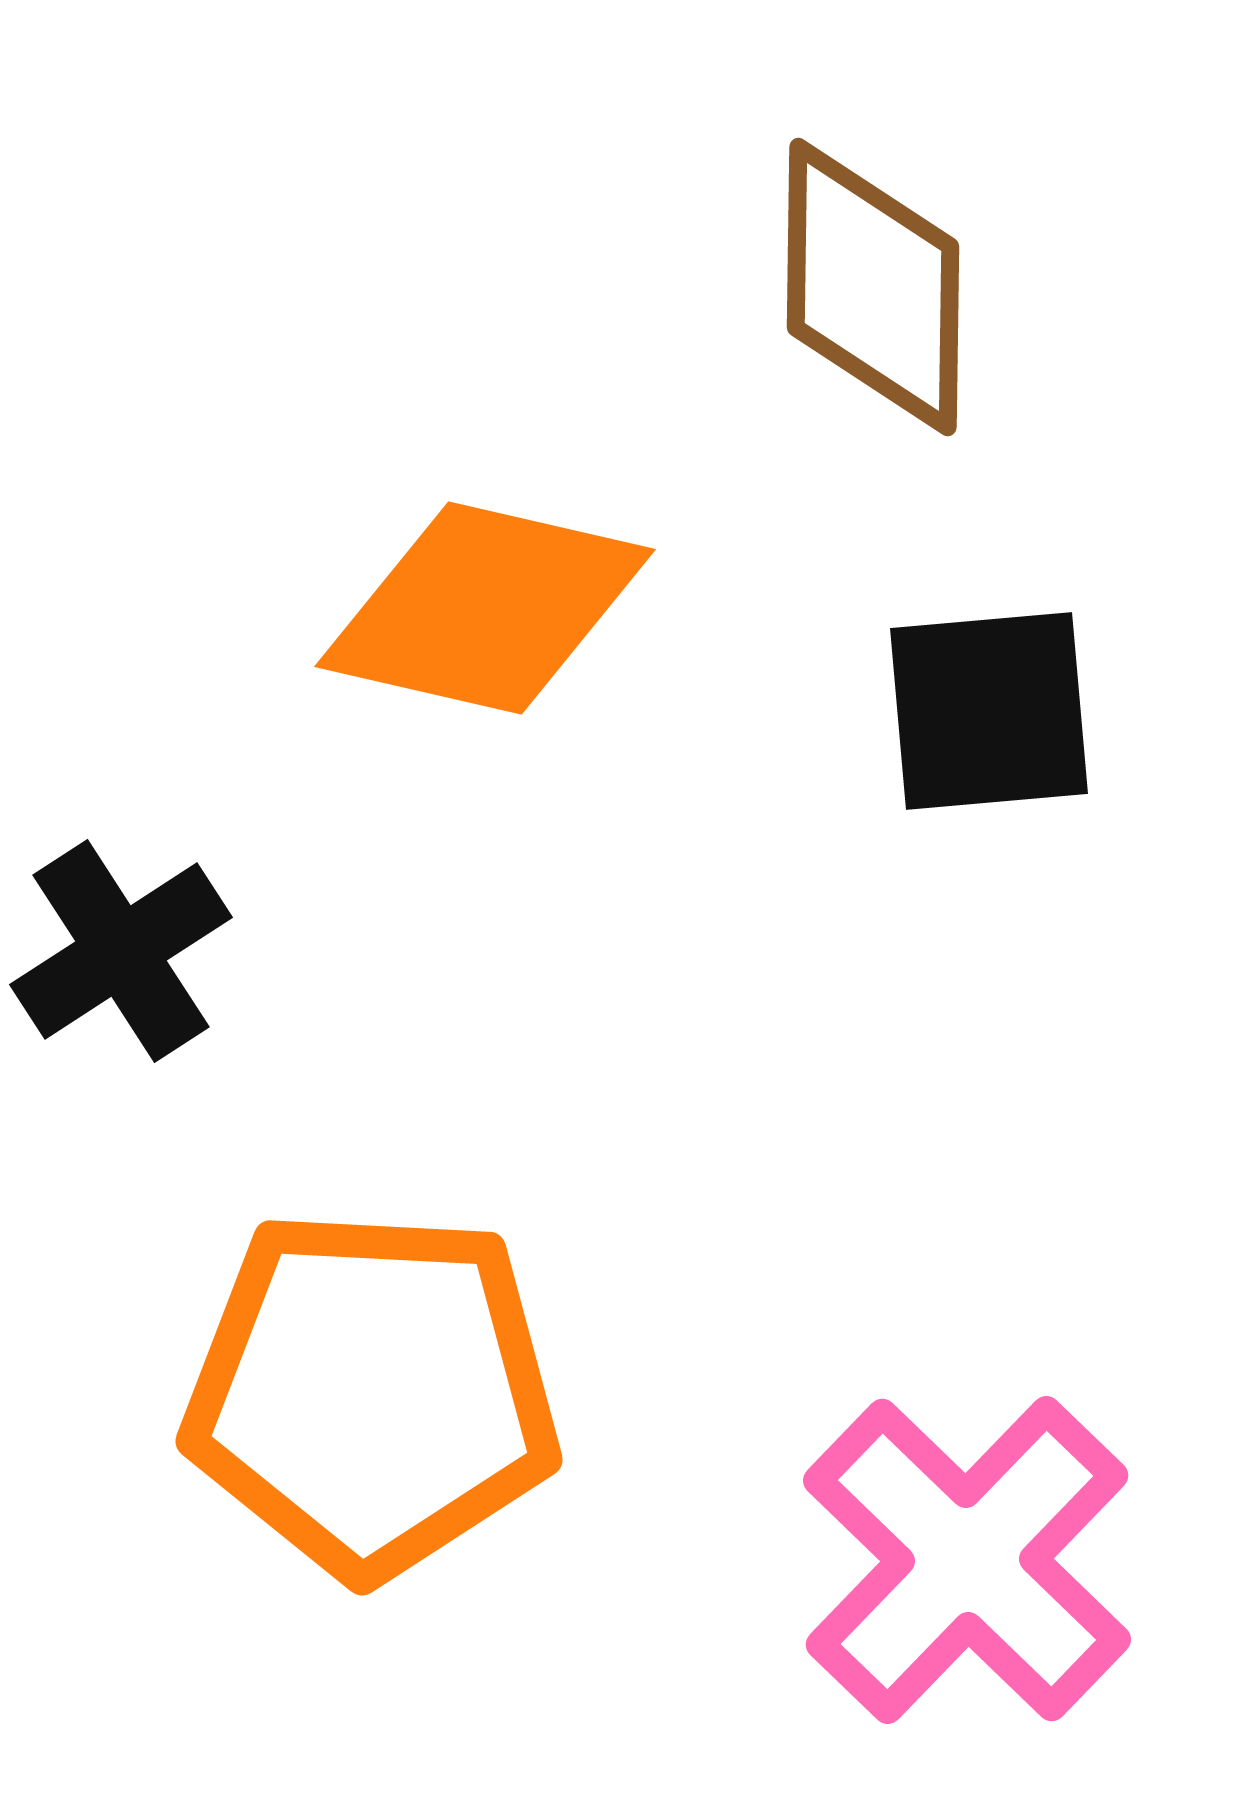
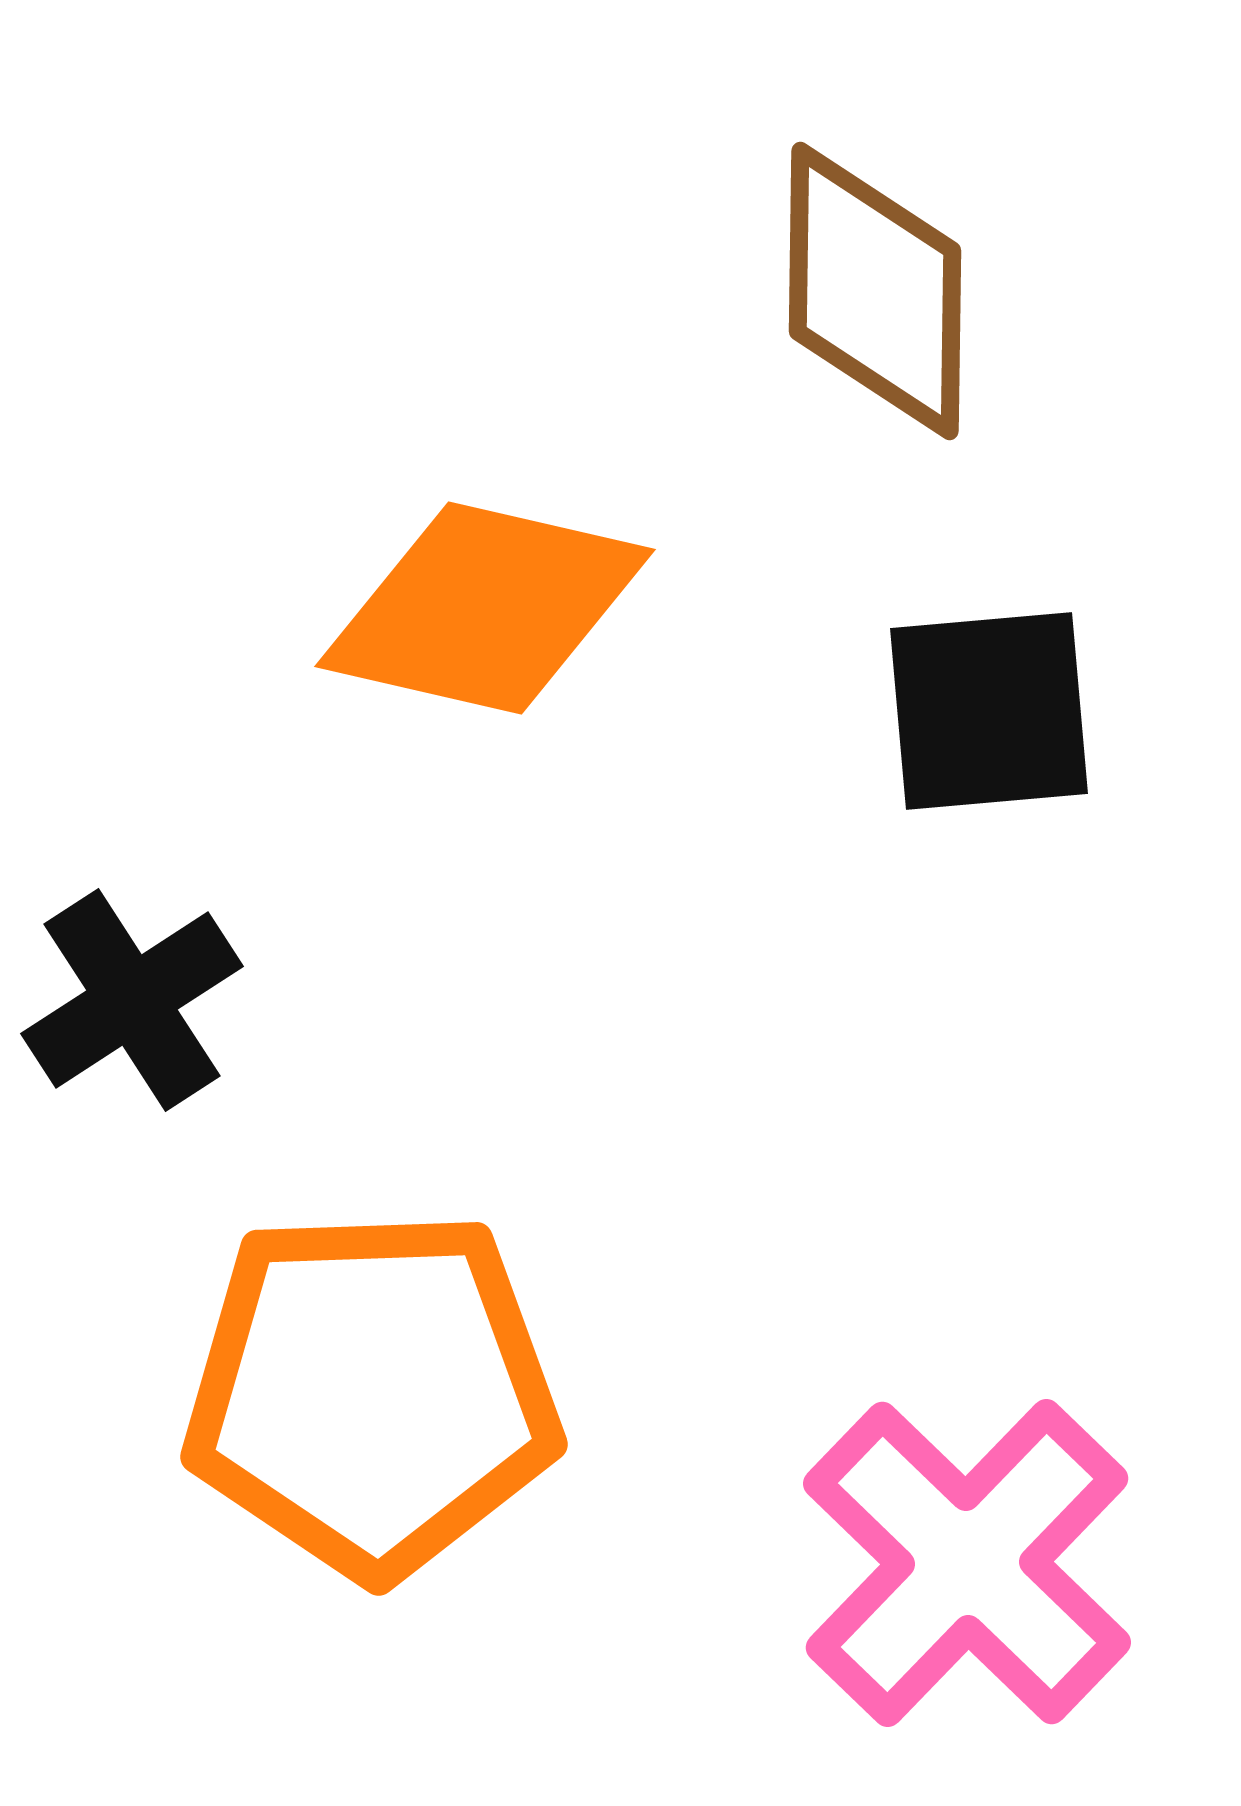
brown diamond: moved 2 px right, 4 px down
black cross: moved 11 px right, 49 px down
orange pentagon: rotated 5 degrees counterclockwise
pink cross: moved 3 px down
